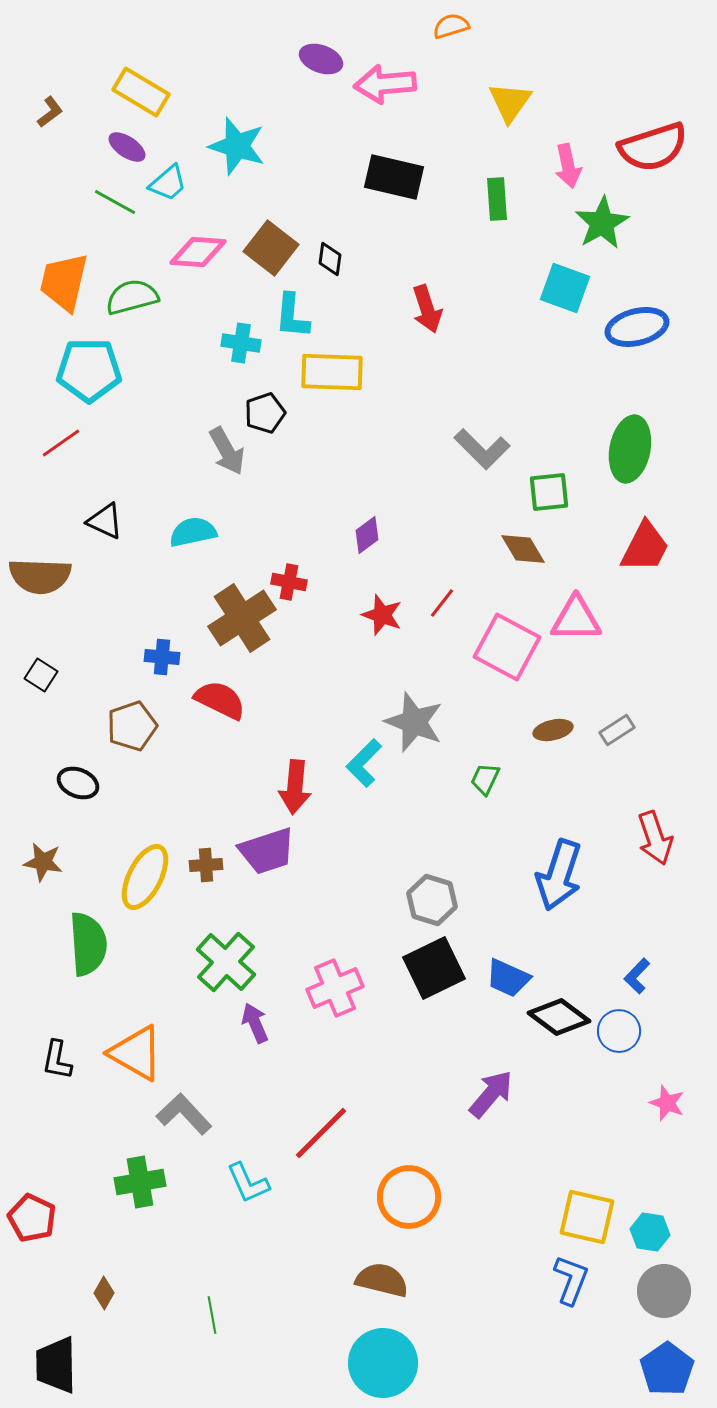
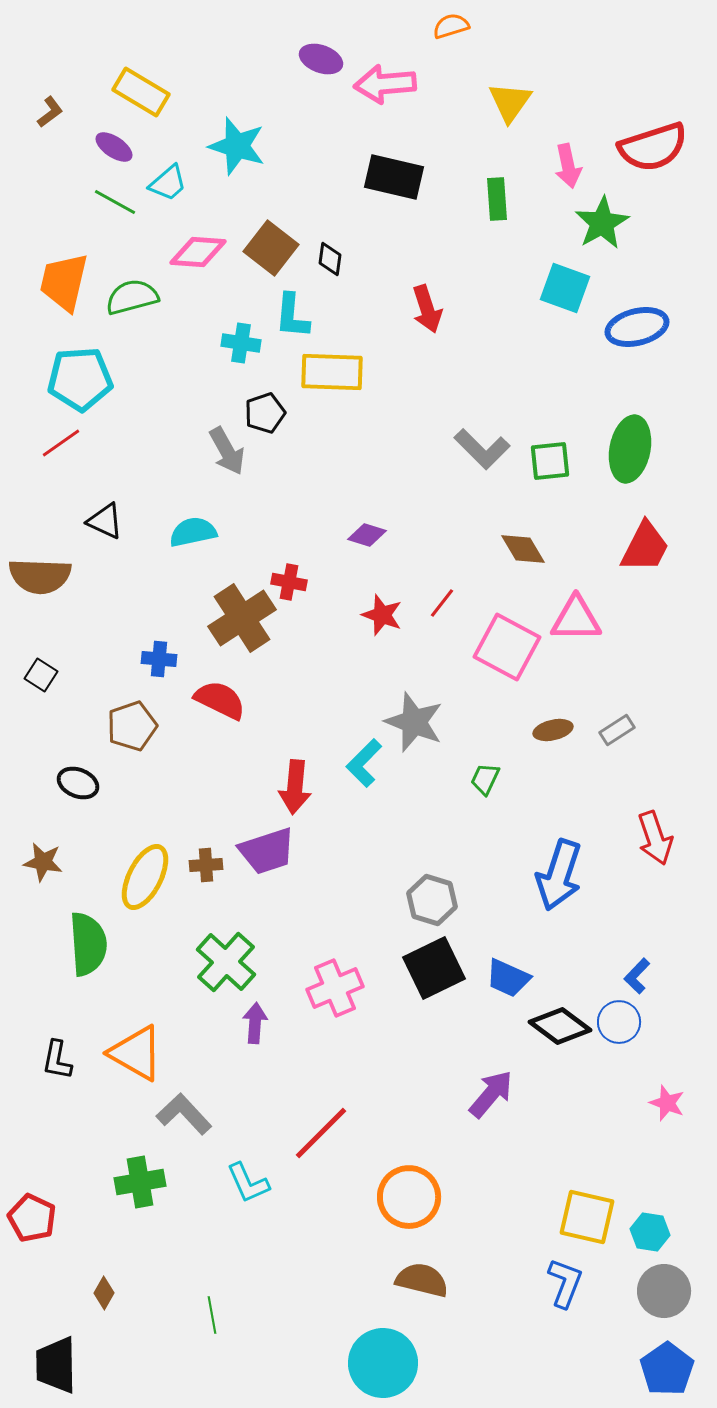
purple ellipse at (127, 147): moved 13 px left
cyan pentagon at (89, 370): moved 9 px left, 9 px down; rotated 4 degrees counterclockwise
green square at (549, 492): moved 1 px right, 31 px up
purple diamond at (367, 535): rotated 54 degrees clockwise
blue cross at (162, 657): moved 3 px left, 2 px down
black diamond at (559, 1017): moved 1 px right, 9 px down
purple arrow at (255, 1023): rotated 27 degrees clockwise
blue circle at (619, 1031): moved 9 px up
brown semicircle at (382, 1280): moved 40 px right
blue L-shape at (571, 1280): moved 6 px left, 3 px down
